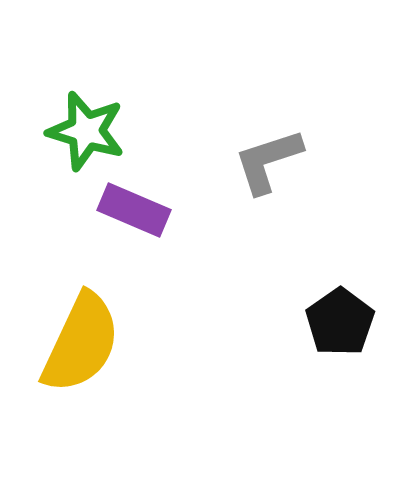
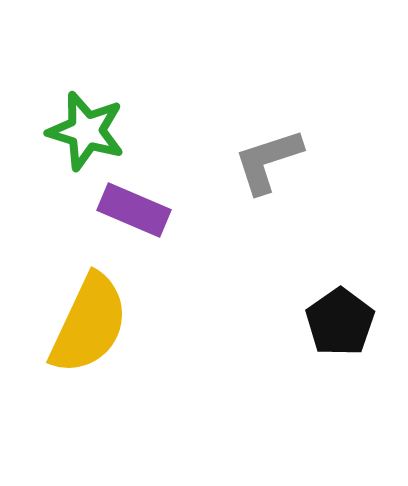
yellow semicircle: moved 8 px right, 19 px up
